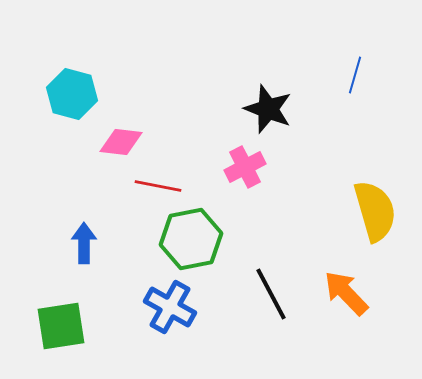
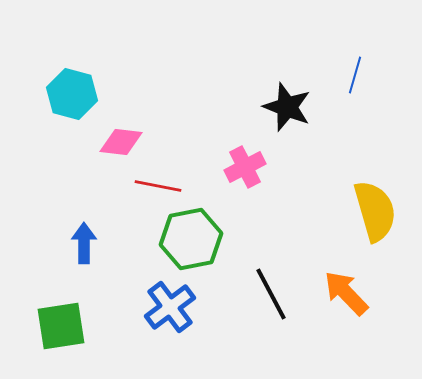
black star: moved 19 px right, 2 px up
blue cross: rotated 24 degrees clockwise
